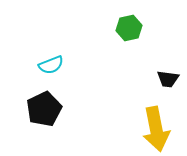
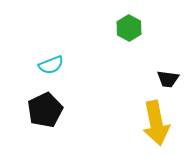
green hexagon: rotated 20 degrees counterclockwise
black pentagon: moved 1 px right, 1 px down
yellow arrow: moved 6 px up
